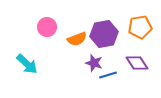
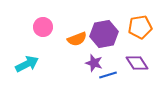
pink circle: moved 4 px left
cyan arrow: rotated 70 degrees counterclockwise
